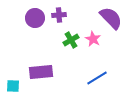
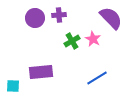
green cross: moved 1 px right, 1 px down
